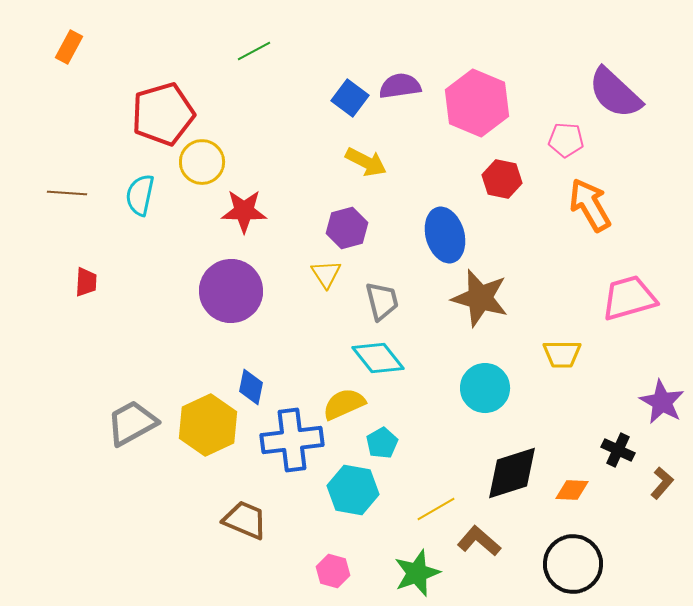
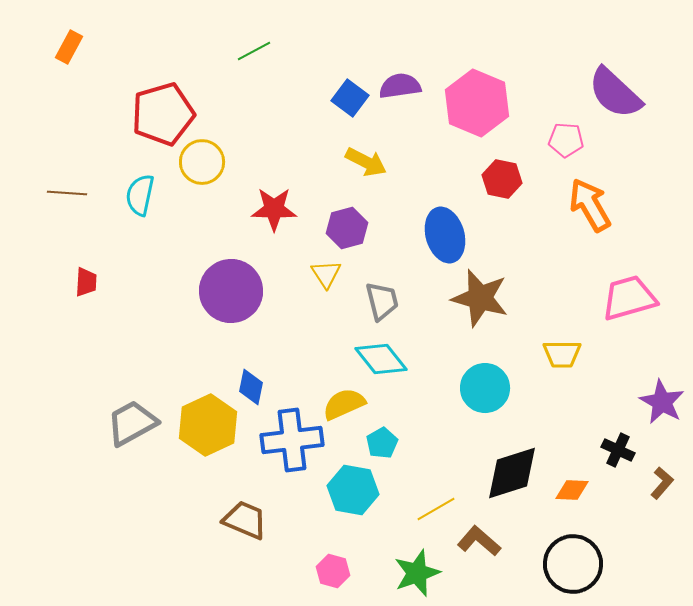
red star at (244, 211): moved 30 px right, 2 px up
cyan diamond at (378, 358): moved 3 px right, 1 px down
